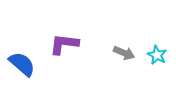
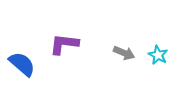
cyan star: moved 1 px right
